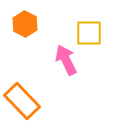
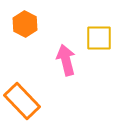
yellow square: moved 10 px right, 5 px down
pink arrow: rotated 12 degrees clockwise
